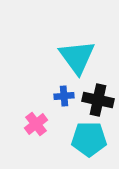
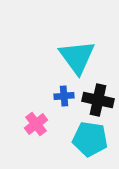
cyan pentagon: moved 1 px right; rotated 8 degrees clockwise
